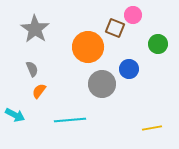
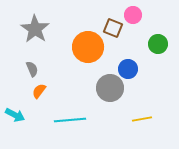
brown square: moved 2 px left
blue circle: moved 1 px left
gray circle: moved 8 px right, 4 px down
yellow line: moved 10 px left, 9 px up
